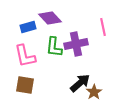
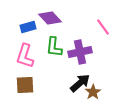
pink line: rotated 24 degrees counterclockwise
purple cross: moved 4 px right, 8 px down
pink L-shape: rotated 30 degrees clockwise
brown square: rotated 12 degrees counterclockwise
brown star: moved 1 px left
